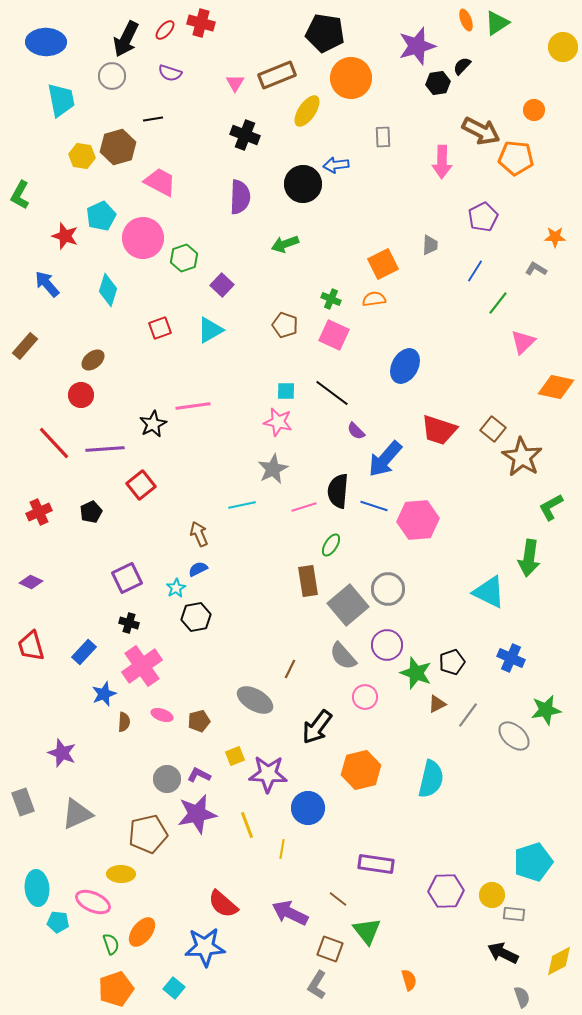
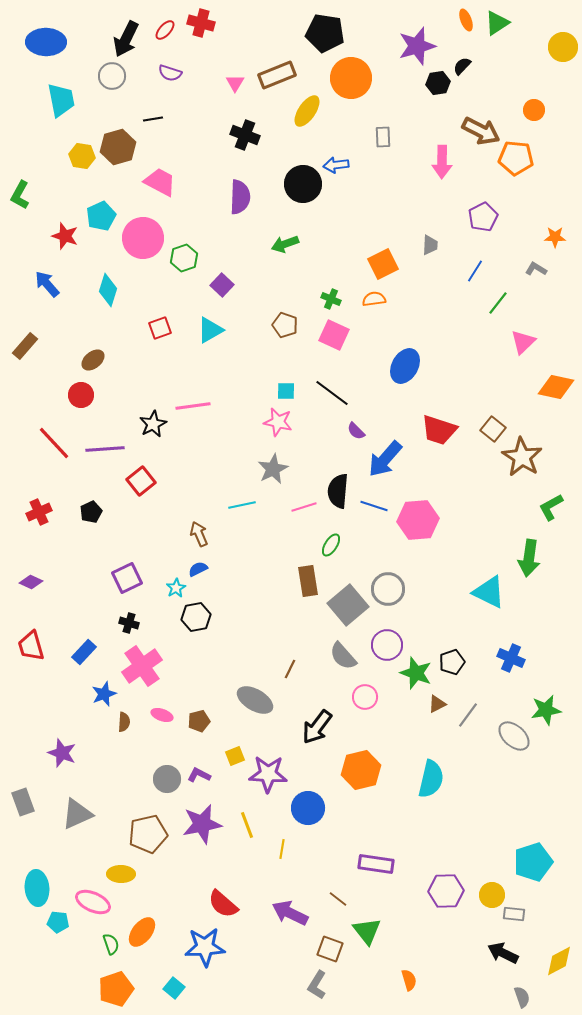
red square at (141, 485): moved 4 px up
purple star at (197, 814): moved 5 px right, 10 px down
